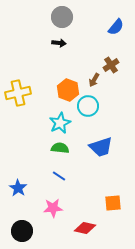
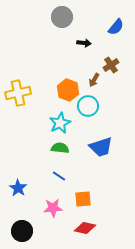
black arrow: moved 25 px right
orange square: moved 30 px left, 4 px up
